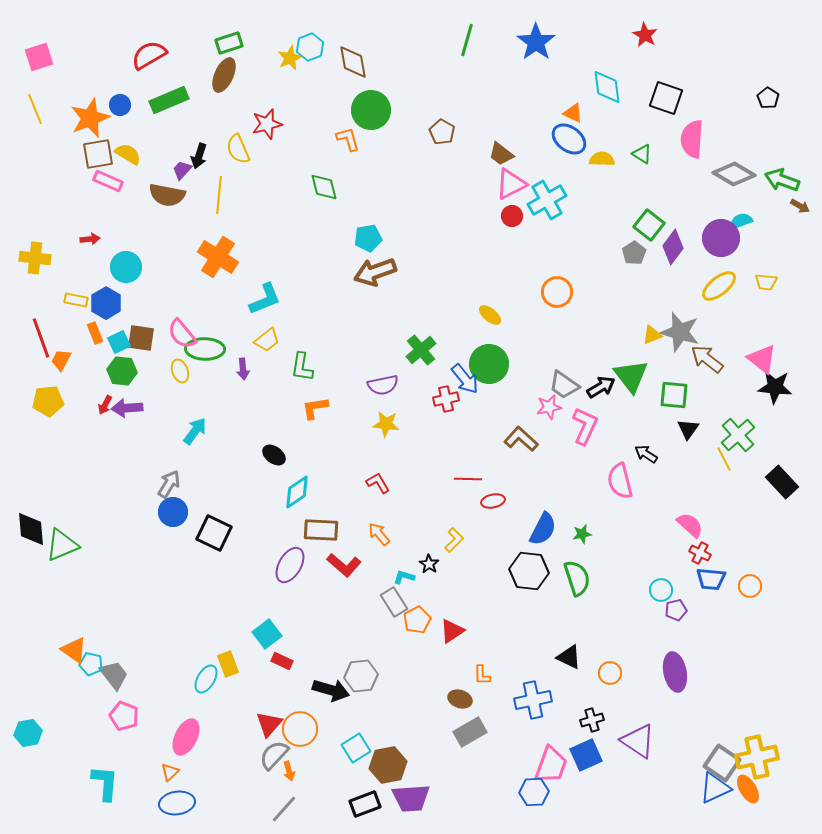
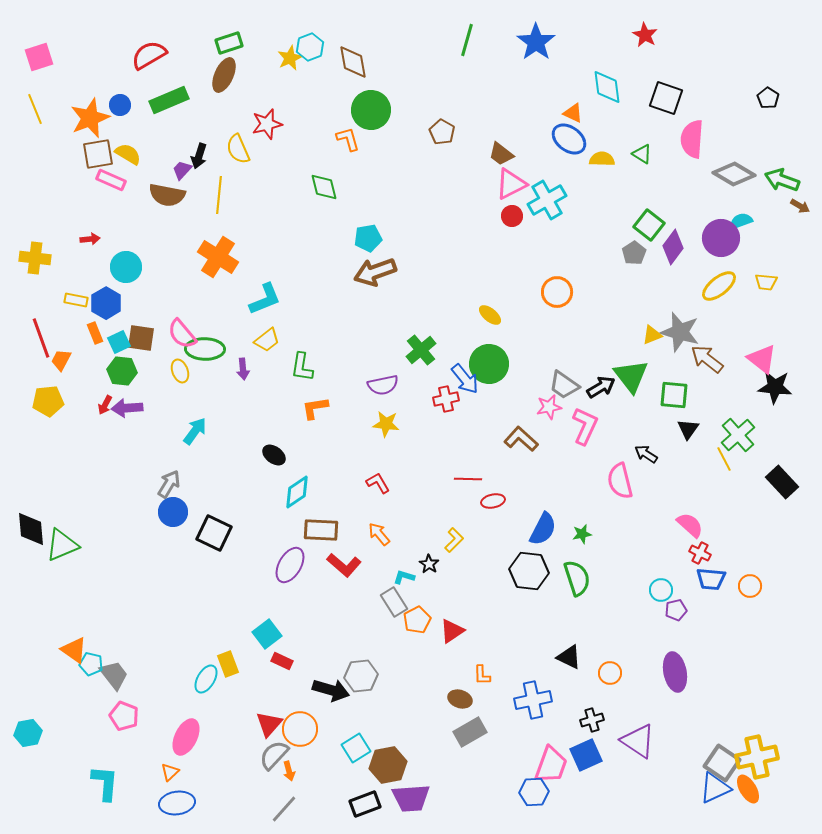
pink rectangle at (108, 181): moved 3 px right, 1 px up
